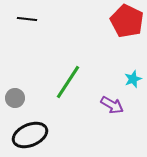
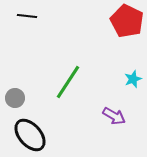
black line: moved 3 px up
purple arrow: moved 2 px right, 11 px down
black ellipse: rotated 72 degrees clockwise
